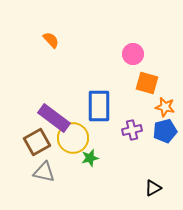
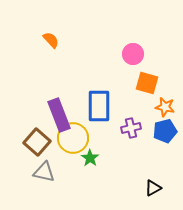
purple rectangle: moved 5 px right, 3 px up; rotated 32 degrees clockwise
purple cross: moved 1 px left, 2 px up
brown square: rotated 20 degrees counterclockwise
green star: rotated 24 degrees counterclockwise
